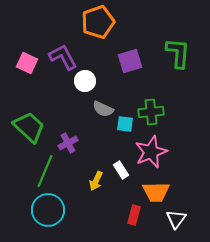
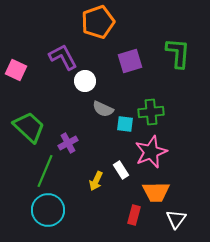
pink square: moved 11 px left, 7 px down
